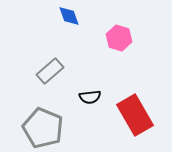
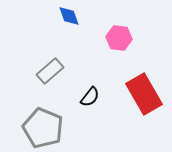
pink hexagon: rotated 10 degrees counterclockwise
black semicircle: rotated 45 degrees counterclockwise
red rectangle: moved 9 px right, 21 px up
